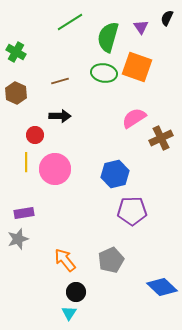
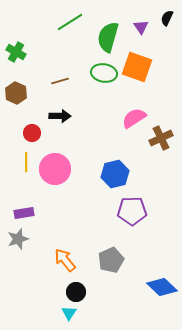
red circle: moved 3 px left, 2 px up
